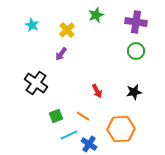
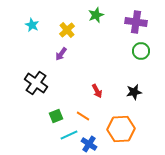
green circle: moved 5 px right
